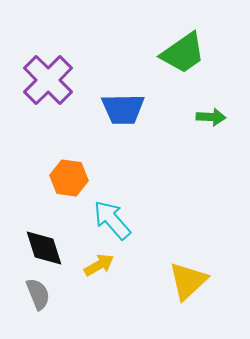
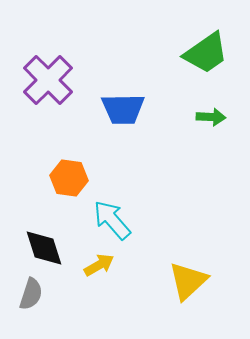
green trapezoid: moved 23 px right
gray semicircle: moved 7 px left; rotated 40 degrees clockwise
